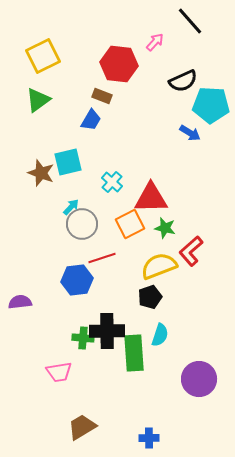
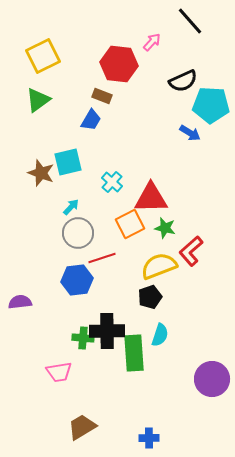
pink arrow: moved 3 px left
gray circle: moved 4 px left, 9 px down
purple circle: moved 13 px right
